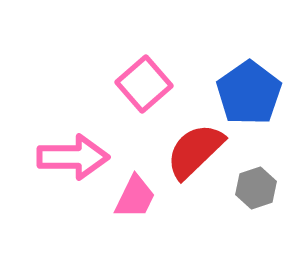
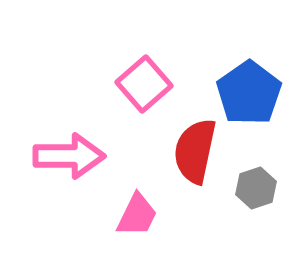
red semicircle: rotated 34 degrees counterclockwise
pink arrow: moved 4 px left, 1 px up
pink trapezoid: moved 2 px right, 18 px down
